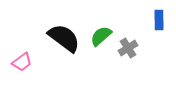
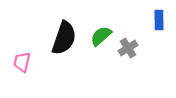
black semicircle: rotated 72 degrees clockwise
pink trapezoid: rotated 140 degrees clockwise
